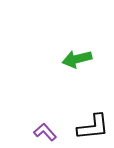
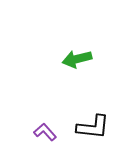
black L-shape: rotated 12 degrees clockwise
